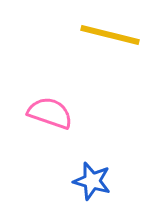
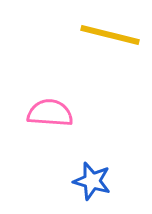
pink semicircle: rotated 15 degrees counterclockwise
